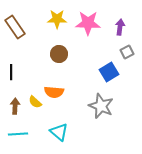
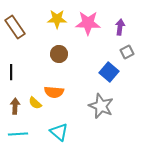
blue square: rotated 18 degrees counterclockwise
yellow semicircle: moved 1 px down
